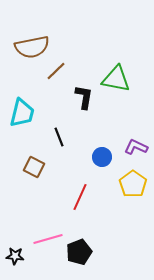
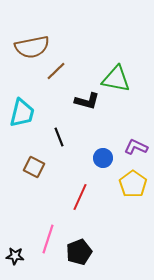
black L-shape: moved 3 px right, 4 px down; rotated 95 degrees clockwise
blue circle: moved 1 px right, 1 px down
pink line: rotated 56 degrees counterclockwise
